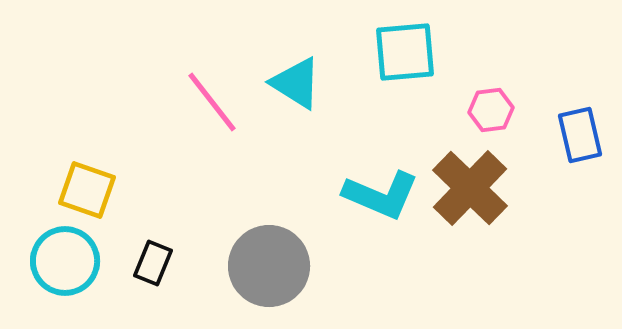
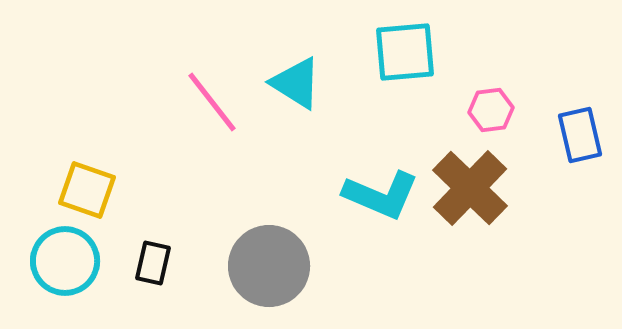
black rectangle: rotated 9 degrees counterclockwise
